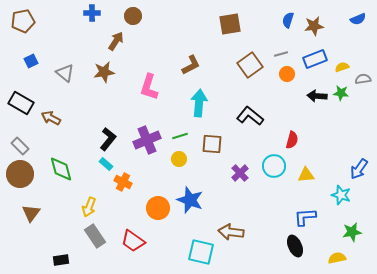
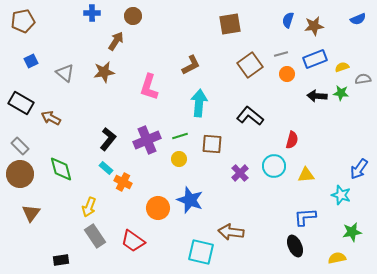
cyan rectangle at (106, 164): moved 4 px down
